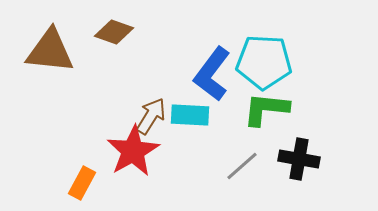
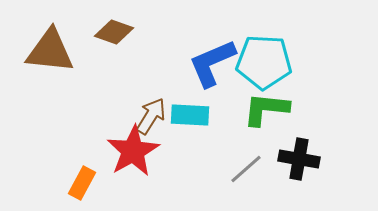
blue L-shape: moved 11 px up; rotated 30 degrees clockwise
gray line: moved 4 px right, 3 px down
